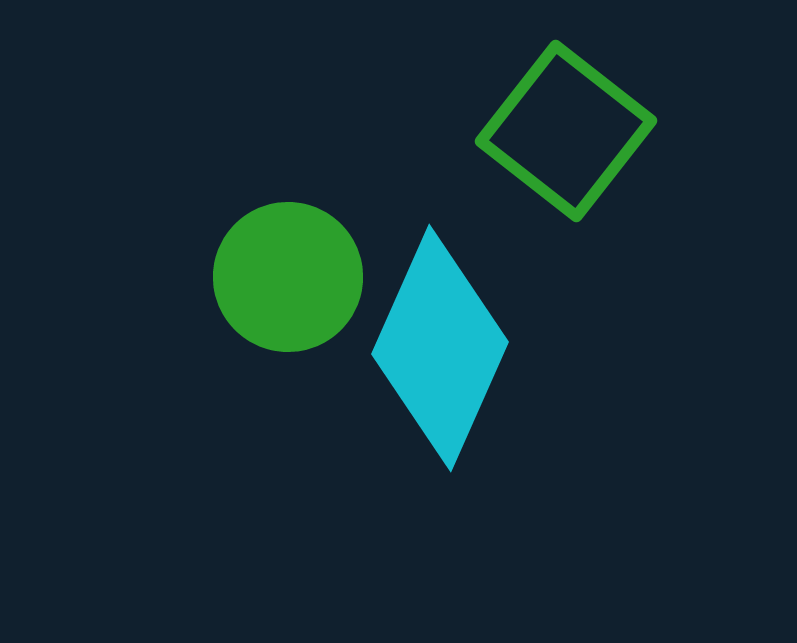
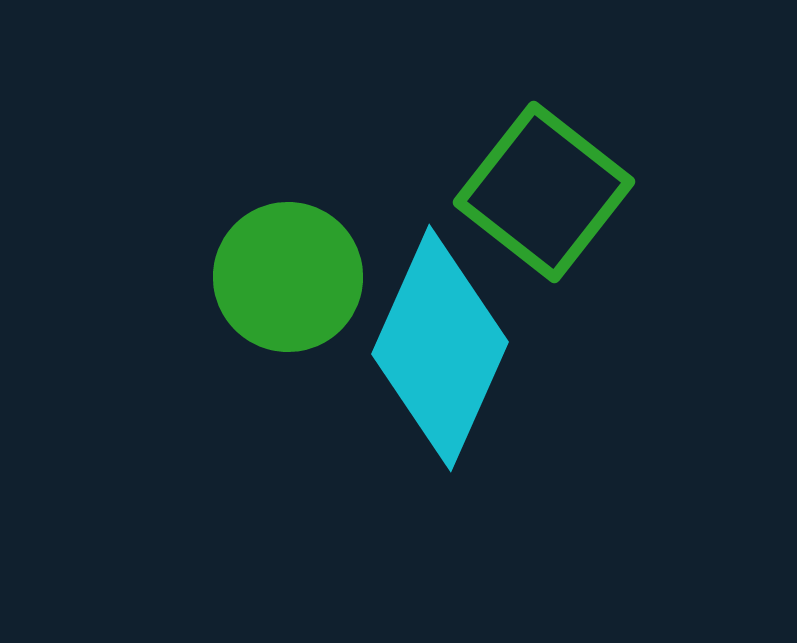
green square: moved 22 px left, 61 px down
